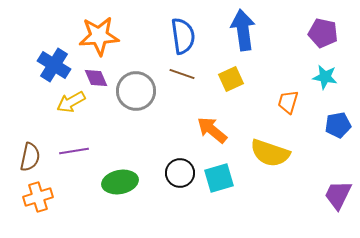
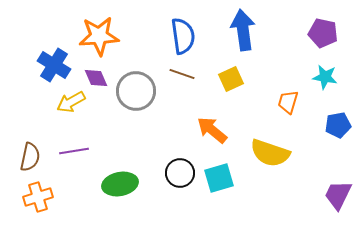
green ellipse: moved 2 px down
